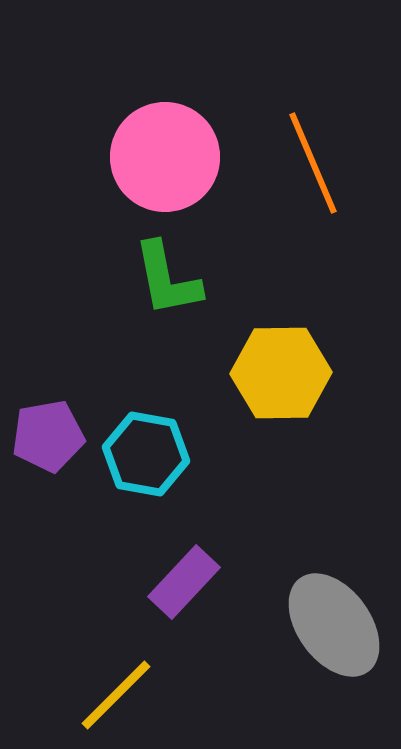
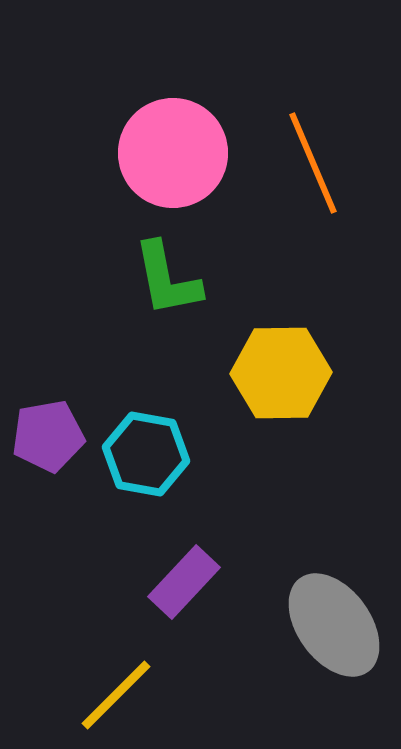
pink circle: moved 8 px right, 4 px up
